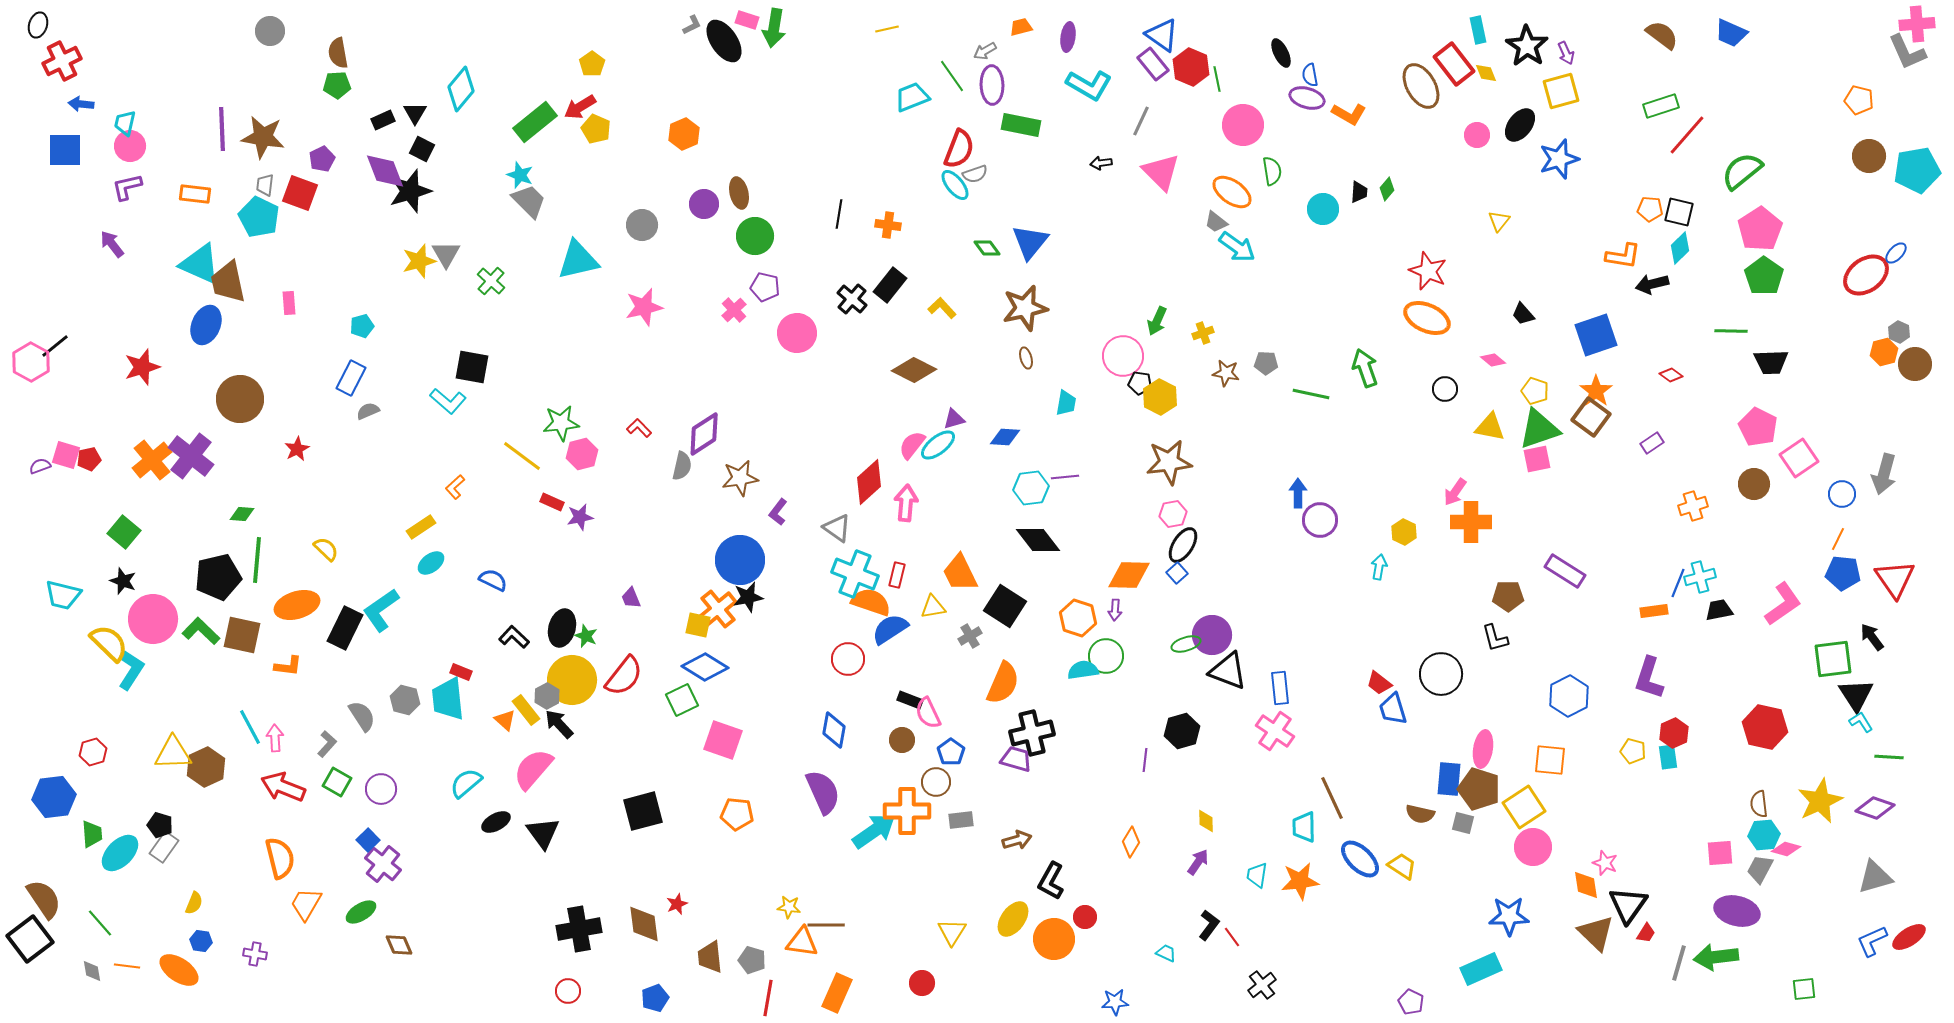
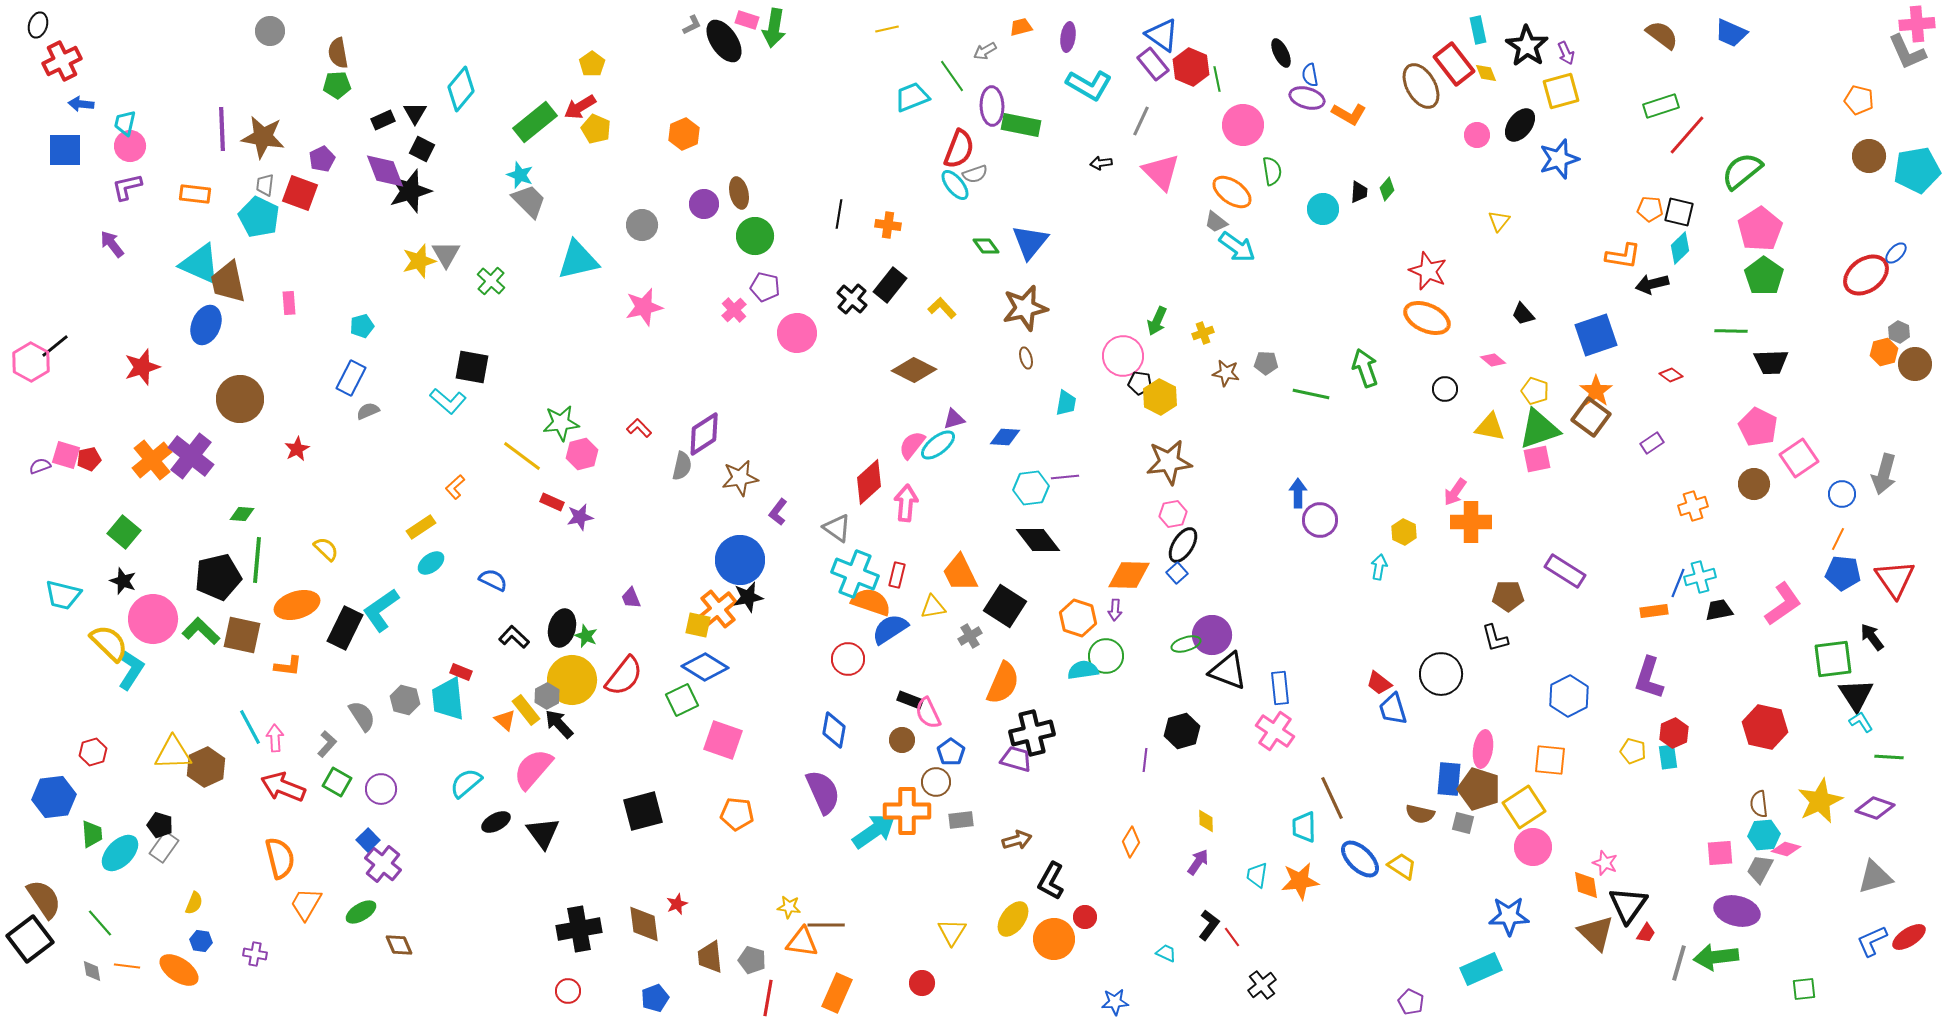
purple ellipse at (992, 85): moved 21 px down
green diamond at (987, 248): moved 1 px left, 2 px up
